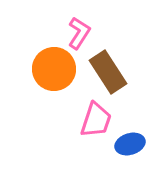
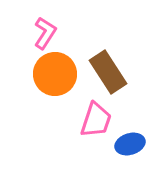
pink L-shape: moved 34 px left
orange circle: moved 1 px right, 5 px down
